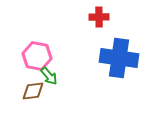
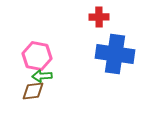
blue cross: moved 4 px left, 4 px up
green arrow: moved 7 px left; rotated 126 degrees clockwise
